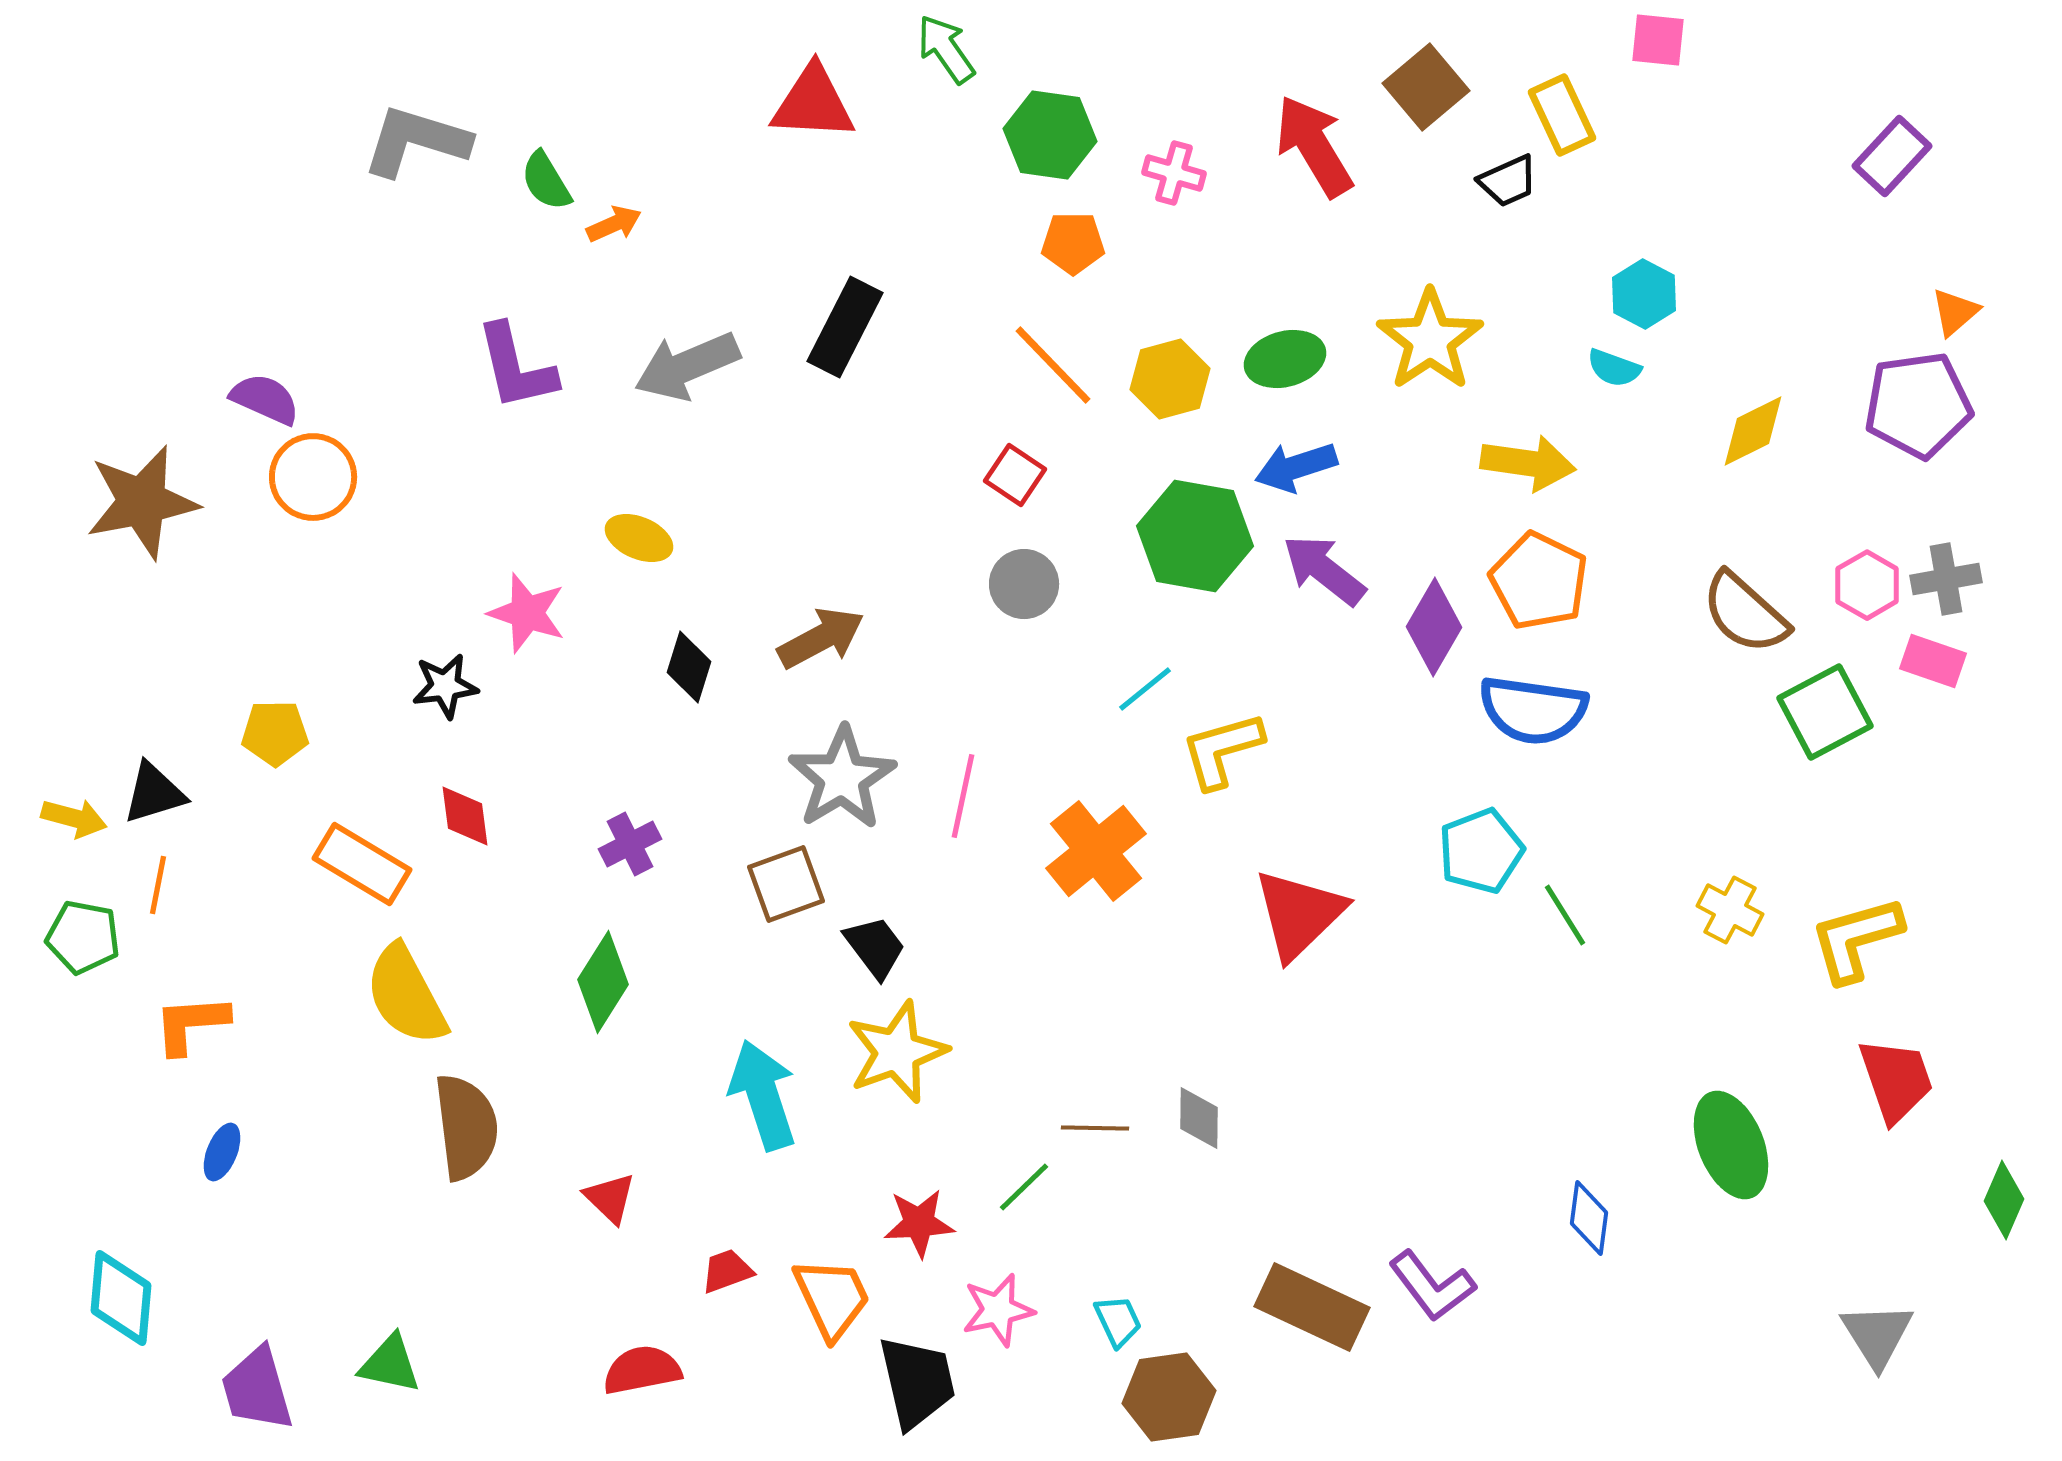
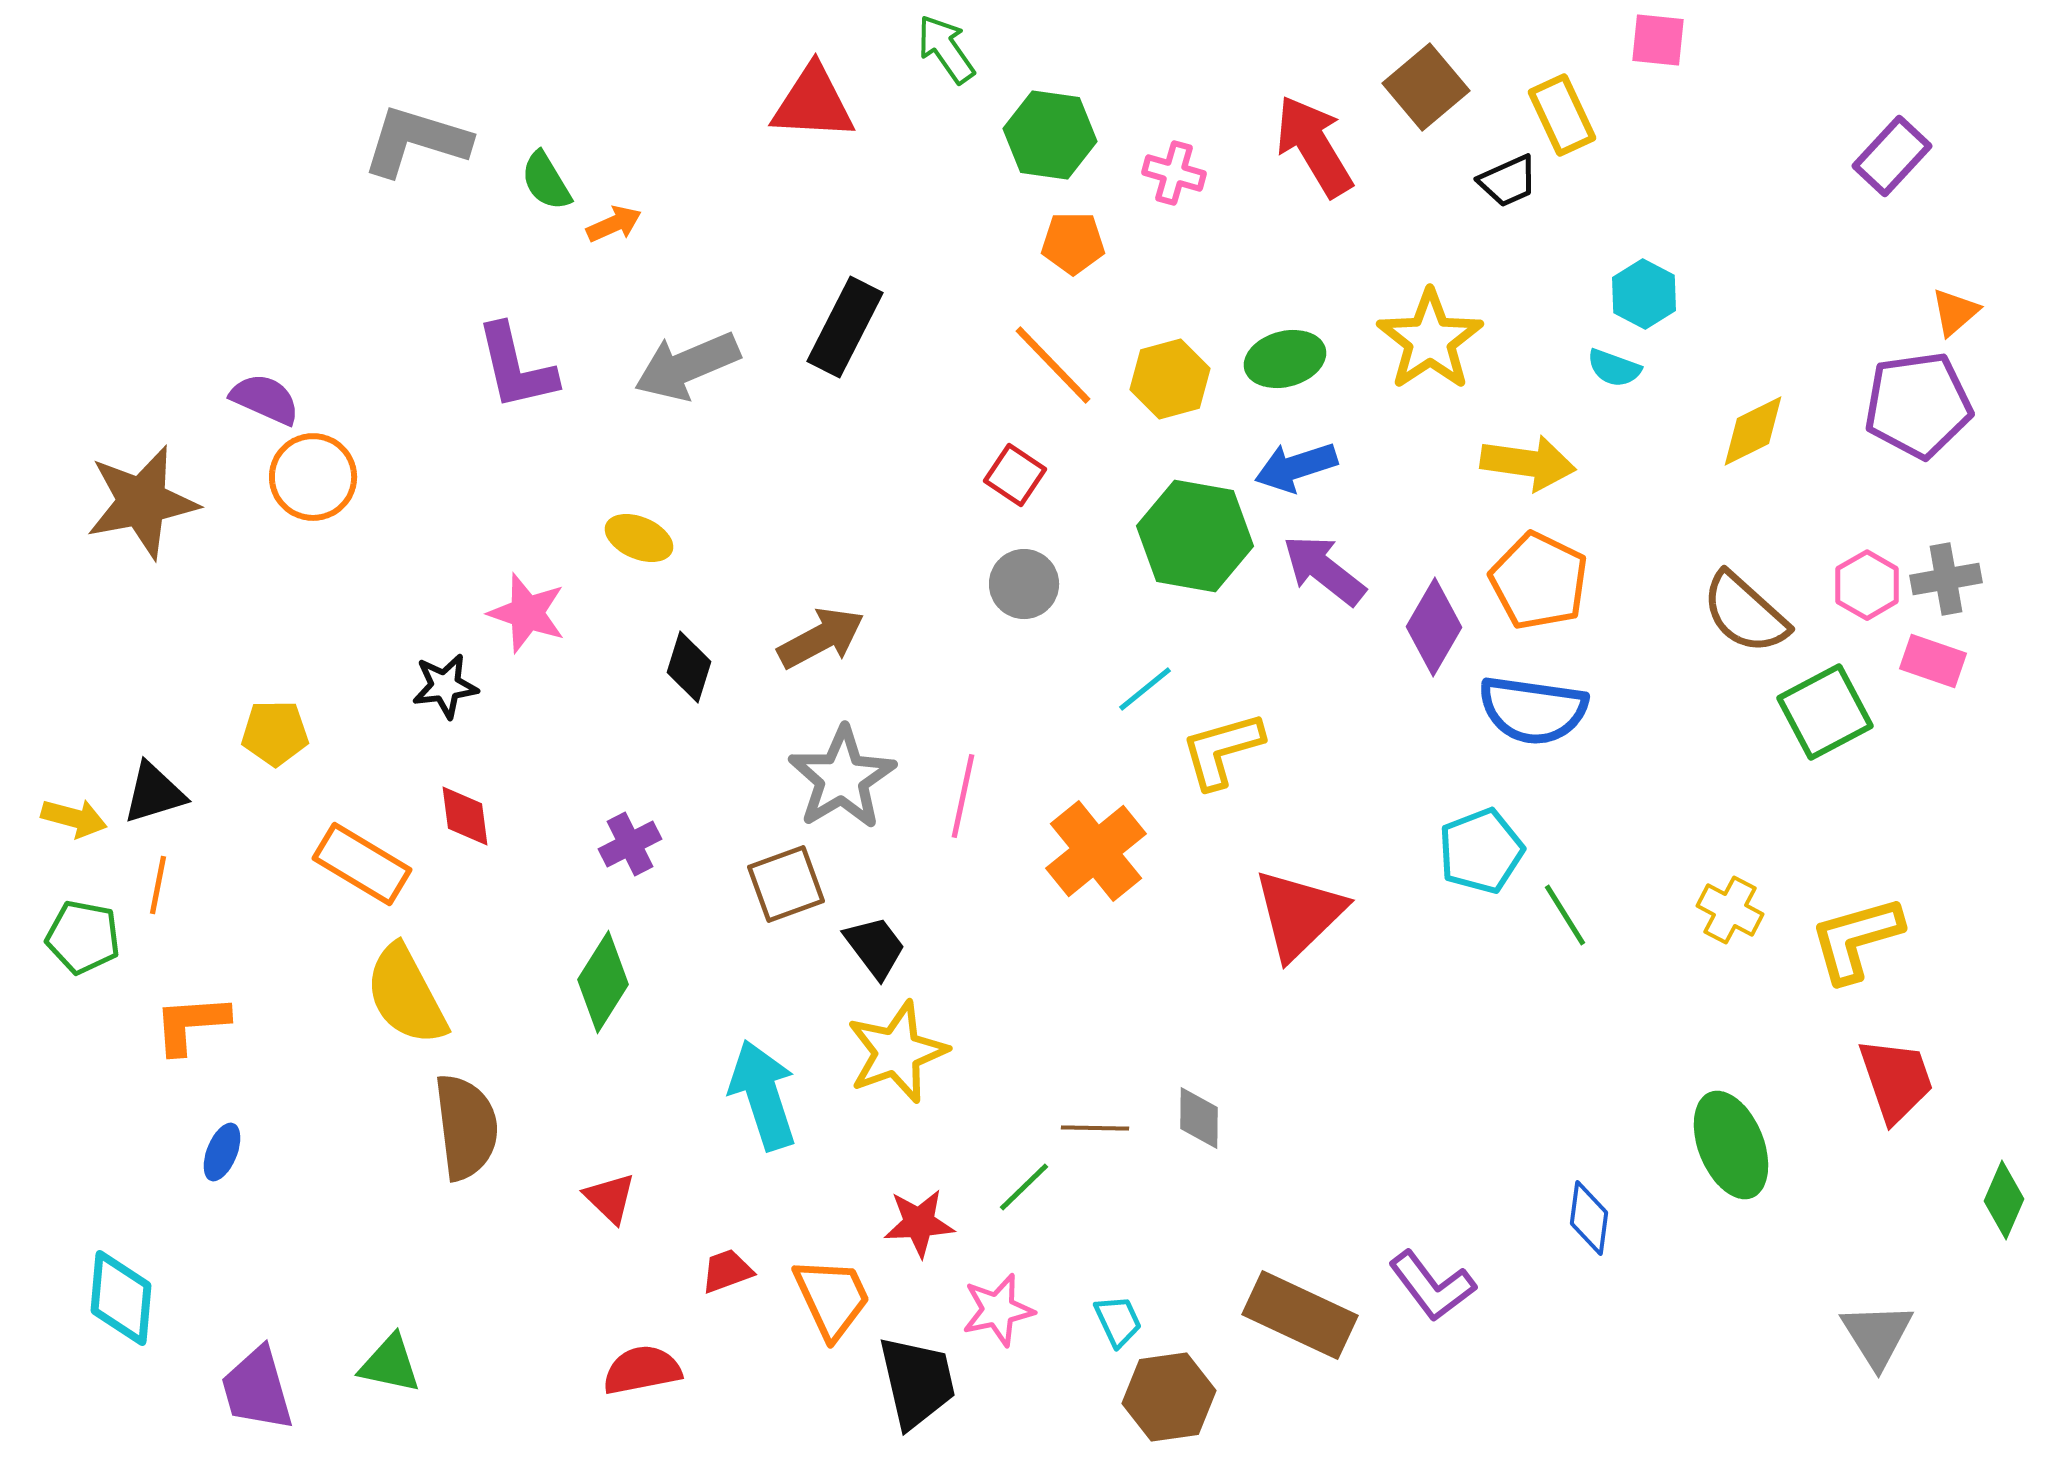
brown rectangle at (1312, 1307): moved 12 px left, 8 px down
